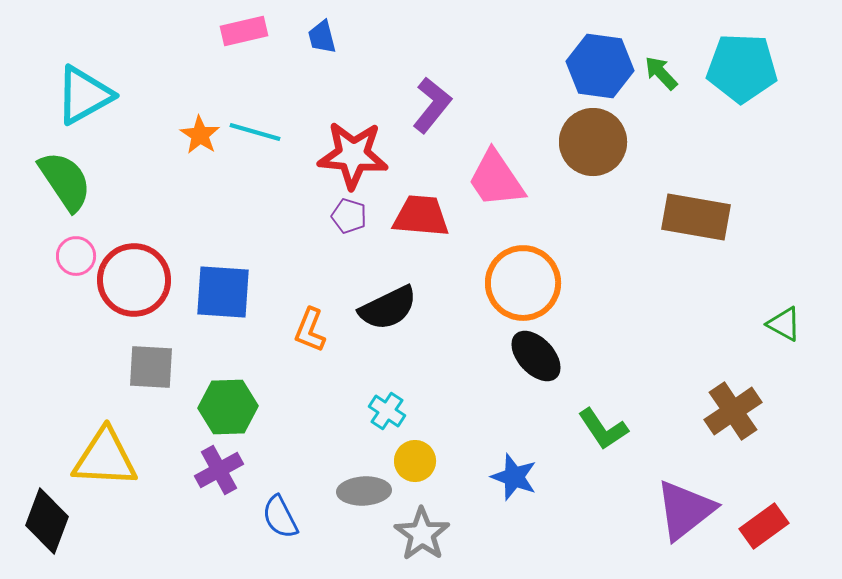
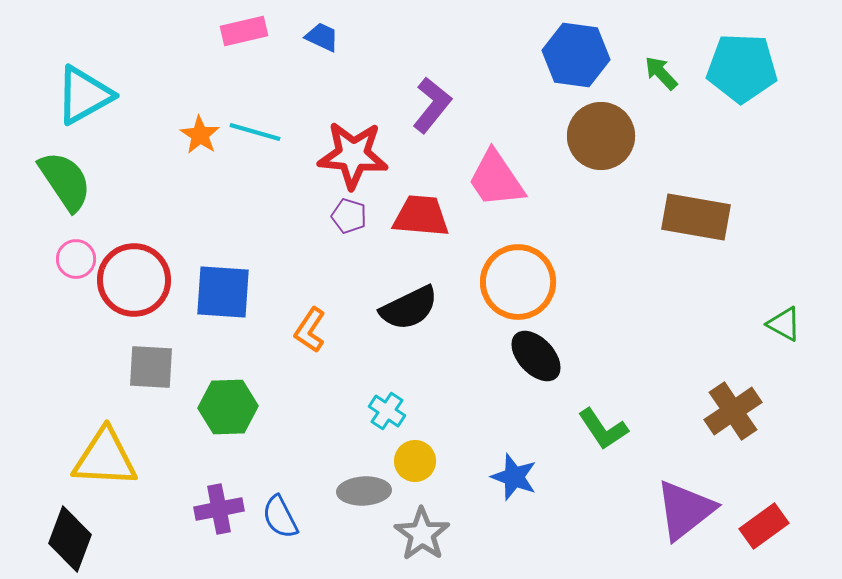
blue trapezoid: rotated 129 degrees clockwise
blue hexagon: moved 24 px left, 11 px up
brown circle: moved 8 px right, 6 px up
pink circle: moved 3 px down
orange circle: moved 5 px left, 1 px up
black semicircle: moved 21 px right
orange L-shape: rotated 12 degrees clockwise
purple cross: moved 39 px down; rotated 18 degrees clockwise
black diamond: moved 23 px right, 18 px down
